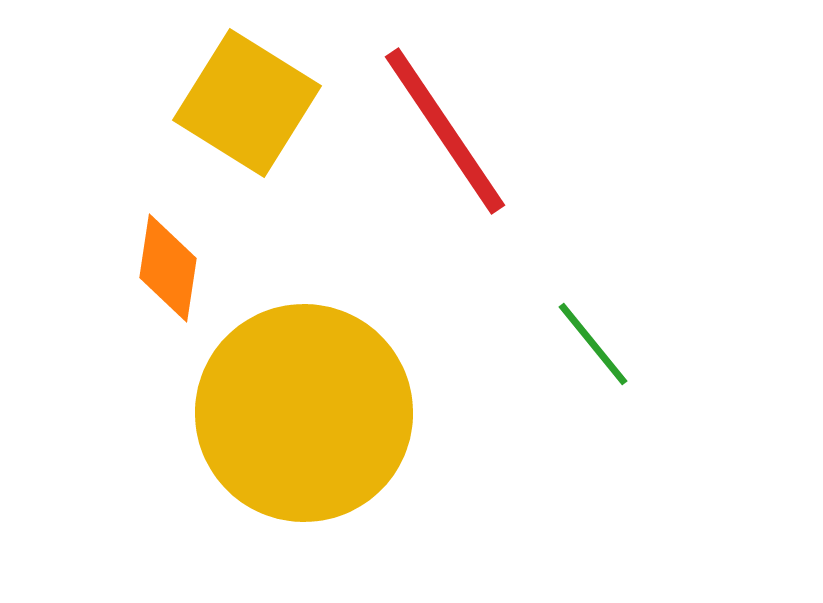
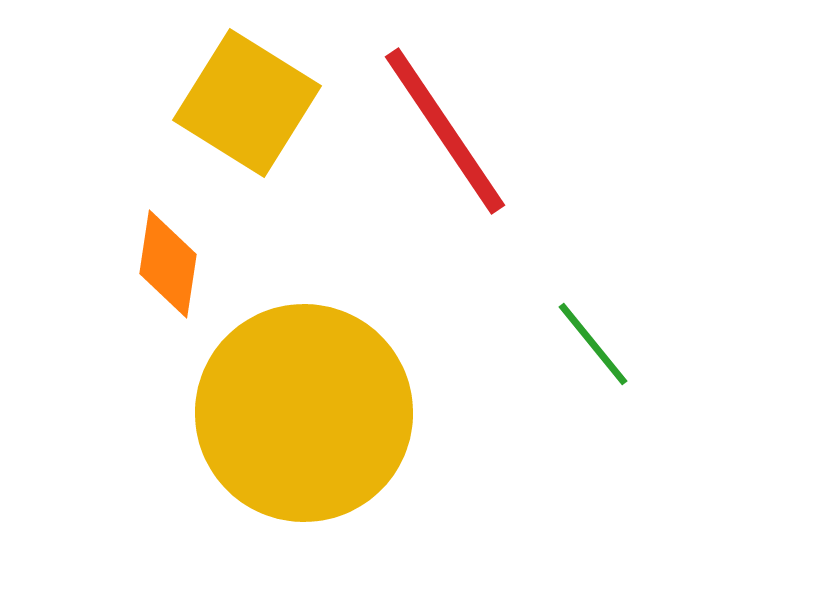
orange diamond: moved 4 px up
